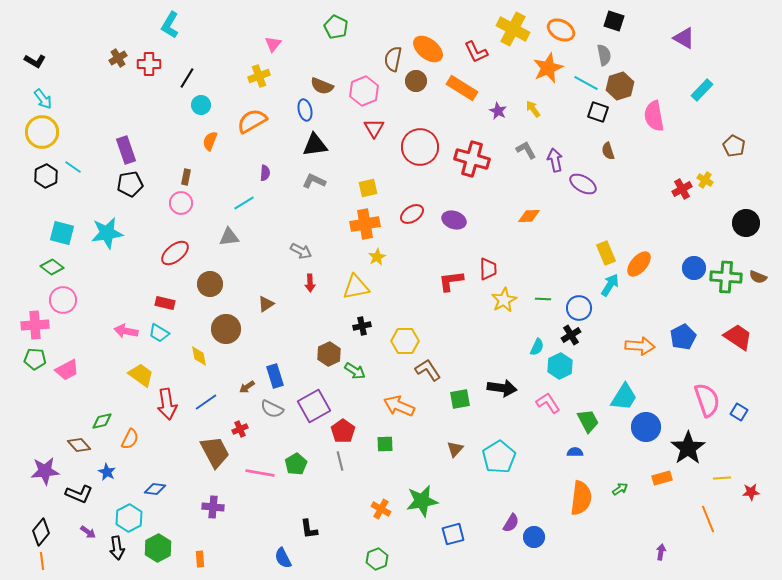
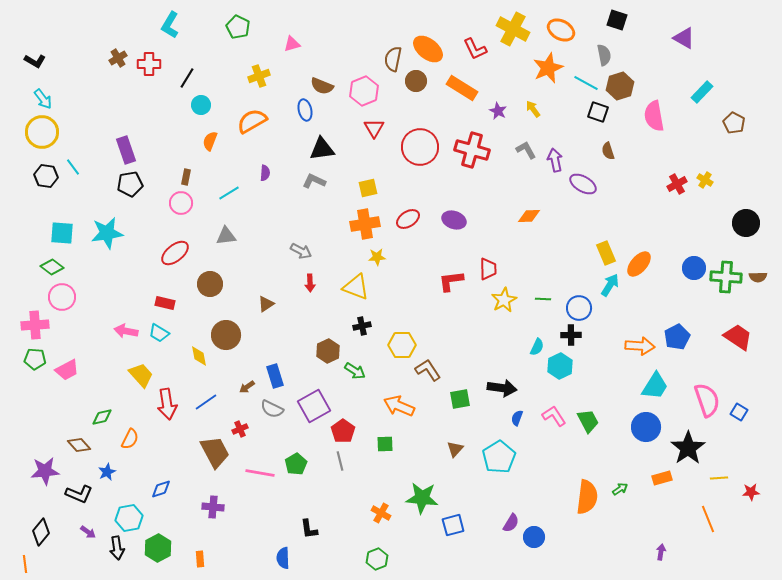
black square at (614, 21): moved 3 px right, 1 px up
green pentagon at (336, 27): moved 98 px left
pink triangle at (273, 44): moved 19 px right; rotated 36 degrees clockwise
red L-shape at (476, 52): moved 1 px left, 3 px up
cyan rectangle at (702, 90): moved 2 px down
black triangle at (315, 145): moved 7 px right, 4 px down
brown pentagon at (734, 146): moved 23 px up
red cross at (472, 159): moved 9 px up
cyan line at (73, 167): rotated 18 degrees clockwise
black hexagon at (46, 176): rotated 25 degrees counterclockwise
red cross at (682, 189): moved 5 px left, 5 px up
cyan line at (244, 203): moved 15 px left, 10 px up
red ellipse at (412, 214): moved 4 px left, 5 px down
cyan square at (62, 233): rotated 10 degrees counterclockwise
gray triangle at (229, 237): moved 3 px left, 1 px up
yellow star at (377, 257): rotated 24 degrees clockwise
brown semicircle at (758, 277): rotated 24 degrees counterclockwise
yellow triangle at (356, 287): rotated 32 degrees clockwise
pink circle at (63, 300): moved 1 px left, 3 px up
brown circle at (226, 329): moved 6 px down
black cross at (571, 335): rotated 30 degrees clockwise
blue pentagon at (683, 337): moved 6 px left
yellow hexagon at (405, 341): moved 3 px left, 4 px down
brown hexagon at (329, 354): moved 1 px left, 3 px up
yellow trapezoid at (141, 375): rotated 12 degrees clockwise
cyan trapezoid at (624, 397): moved 31 px right, 11 px up
pink L-shape at (548, 403): moved 6 px right, 13 px down
green diamond at (102, 421): moved 4 px up
blue semicircle at (575, 452): moved 58 px left, 34 px up; rotated 70 degrees counterclockwise
blue star at (107, 472): rotated 18 degrees clockwise
yellow line at (722, 478): moved 3 px left
blue diamond at (155, 489): moved 6 px right; rotated 25 degrees counterclockwise
orange semicircle at (581, 498): moved 6 px right, 1 px up
green star at (422, 501): moved 3 px up; rotated 16 degrees clockwise
orange cross at (381, 509): moved 4 px down
cyan hexagon at (129, 518): rotated 16 degrees clockwise
blue square at (453, 534): moved 9 px up
blue semicircle at (283, 558): rotated 25 degrees clockwise
orange line at (42, 561): moved 17 px left, 3 px down
